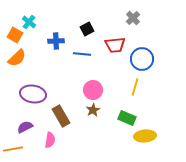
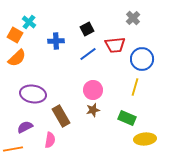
blue line: moved 6 px right; rotated 42 degrees counterclockwise
brown star: rotated 16 degrees clockwise
yellow ellipse: moved 3 px down
